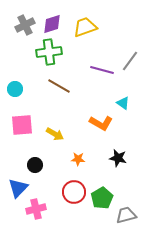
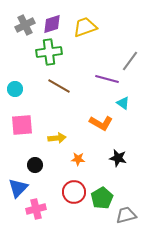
purple line: moved 5 px right, 9 px down
yellow arrow: moved 2 px right, 4 px down; rotated 36 degrees counterclockwise
